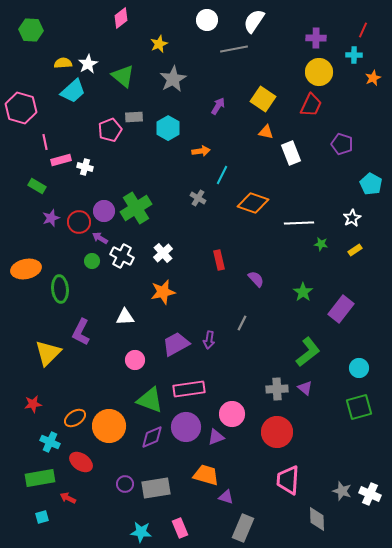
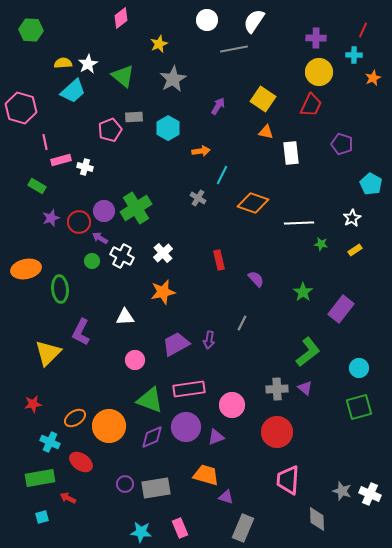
white rectangle at (291, 153): rotated 15 degrees clockwise
pink circle at (232, 414): moved 9 px up
